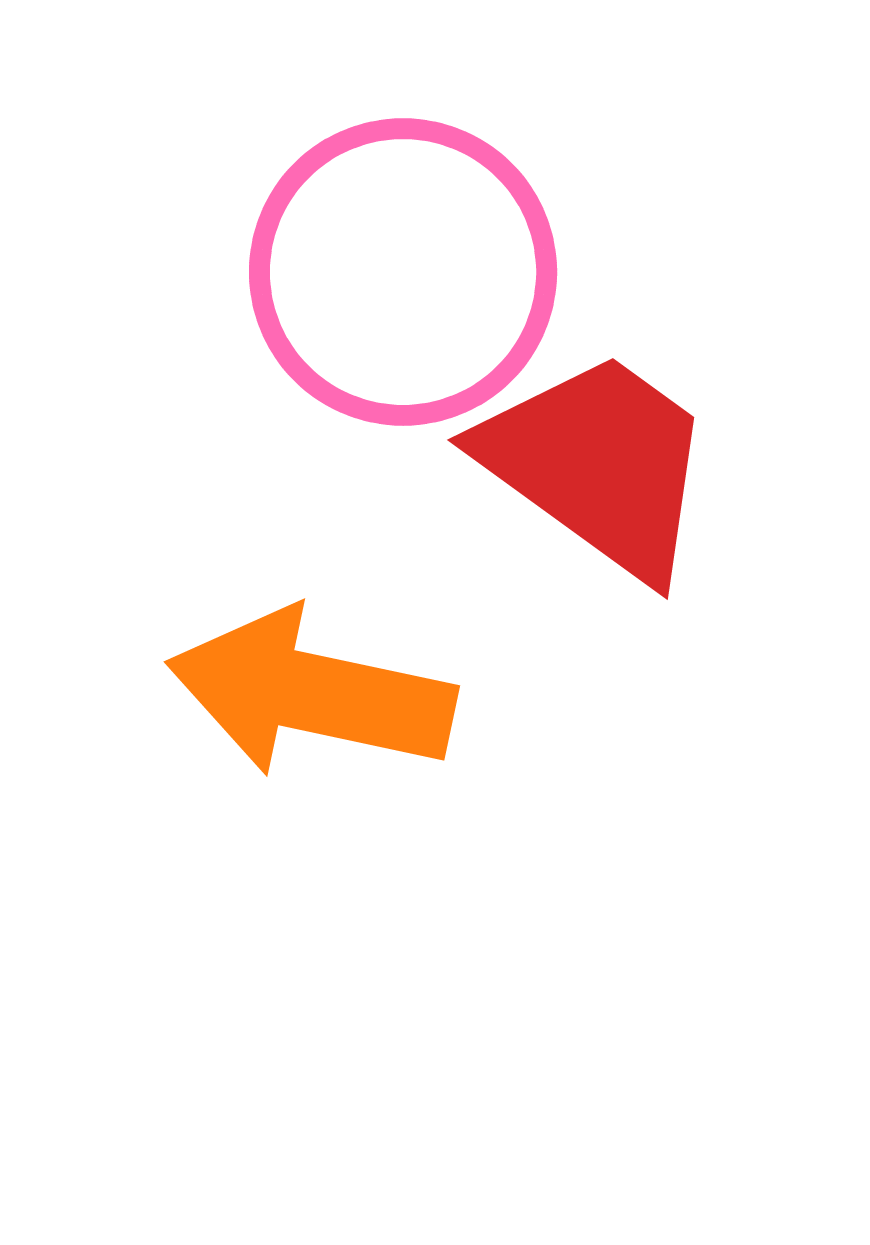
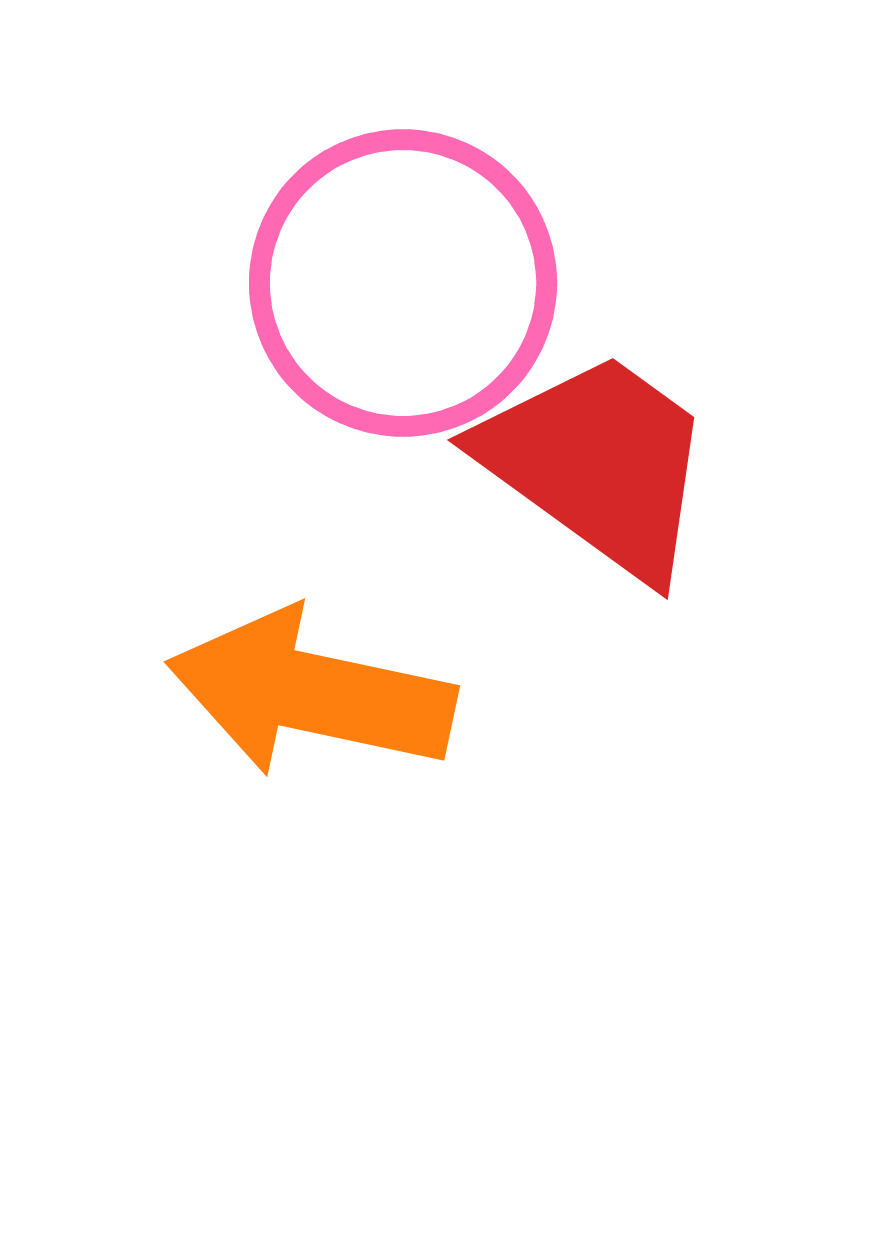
pink circle: moved 11 px down
